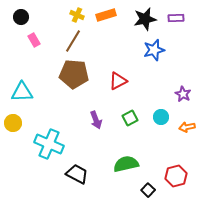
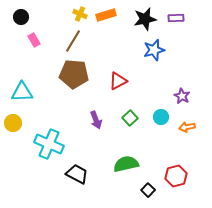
yellow cross: moved 3 px right, 1 px up
purple star: moved 1 px left, 2 px down
green square: rotated 14 degrees counterclockwise
